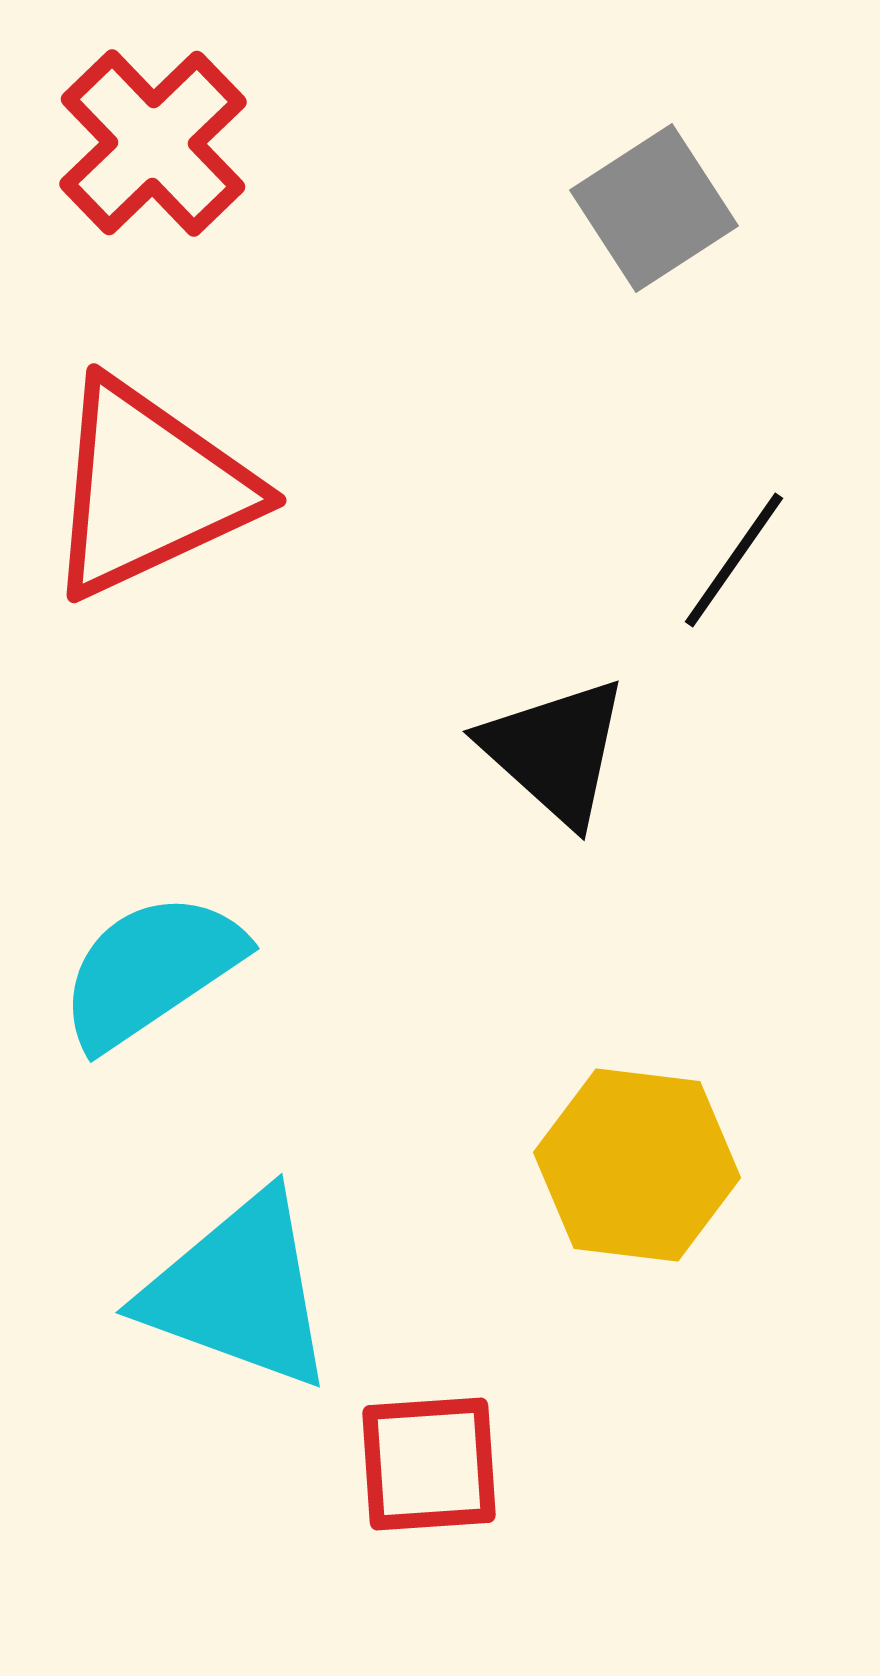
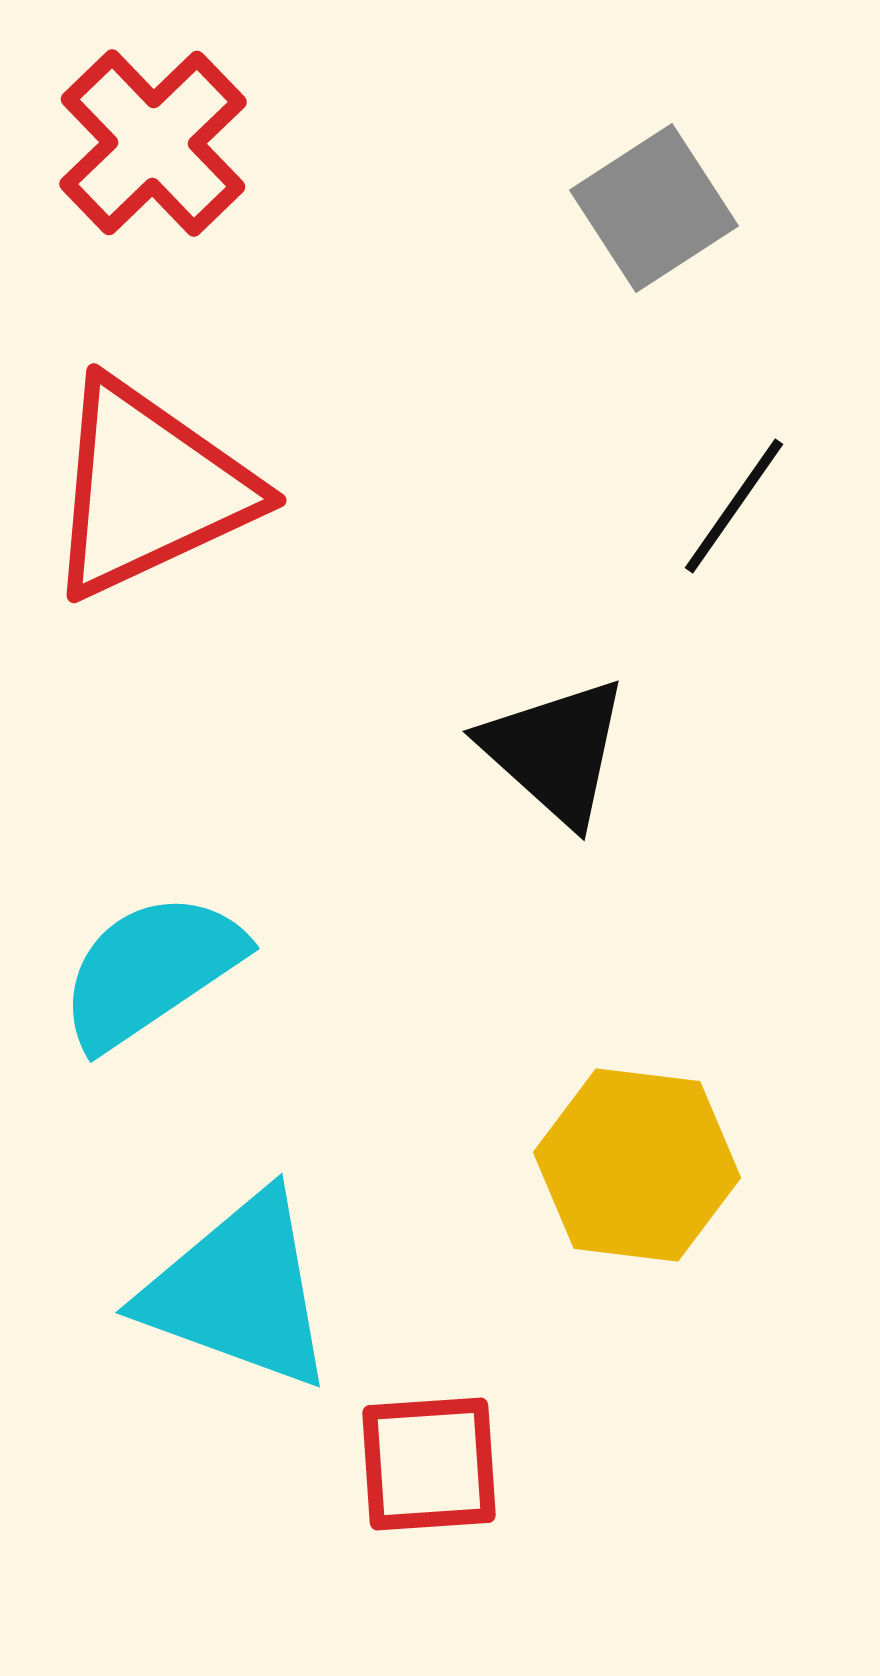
black line: moved 54 px up
